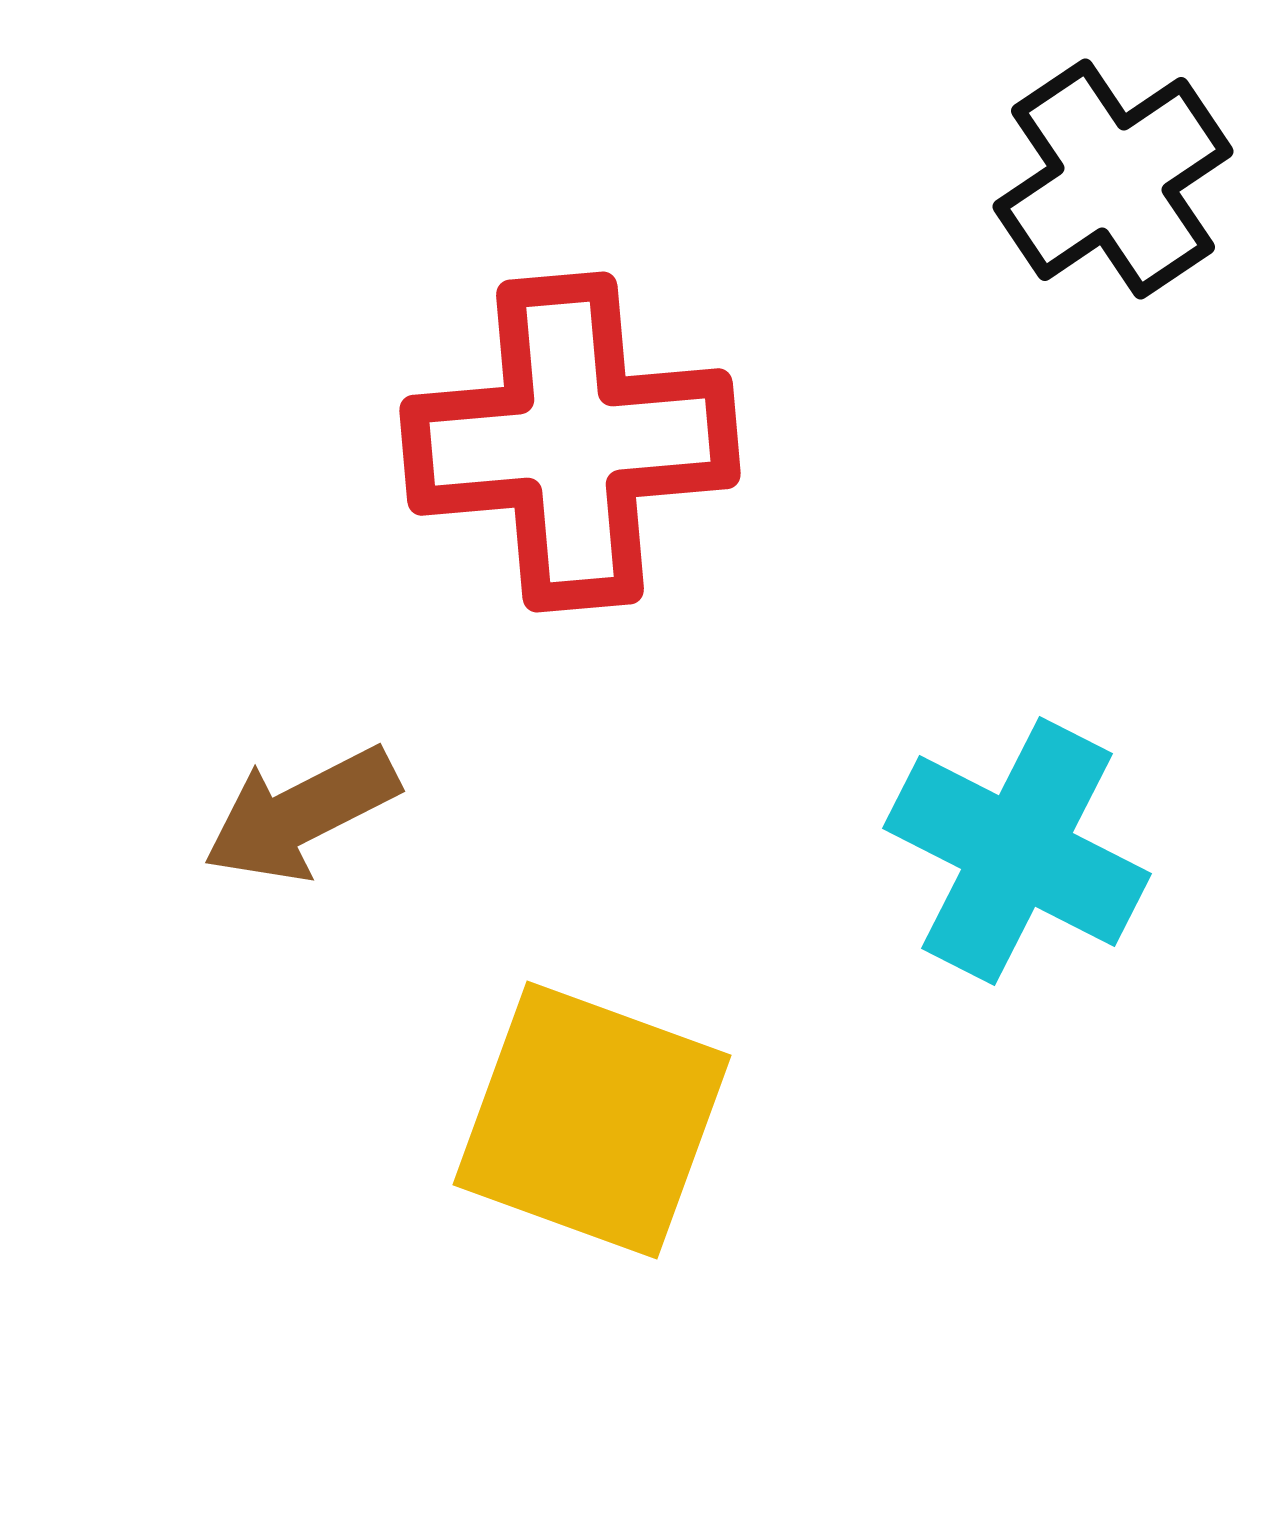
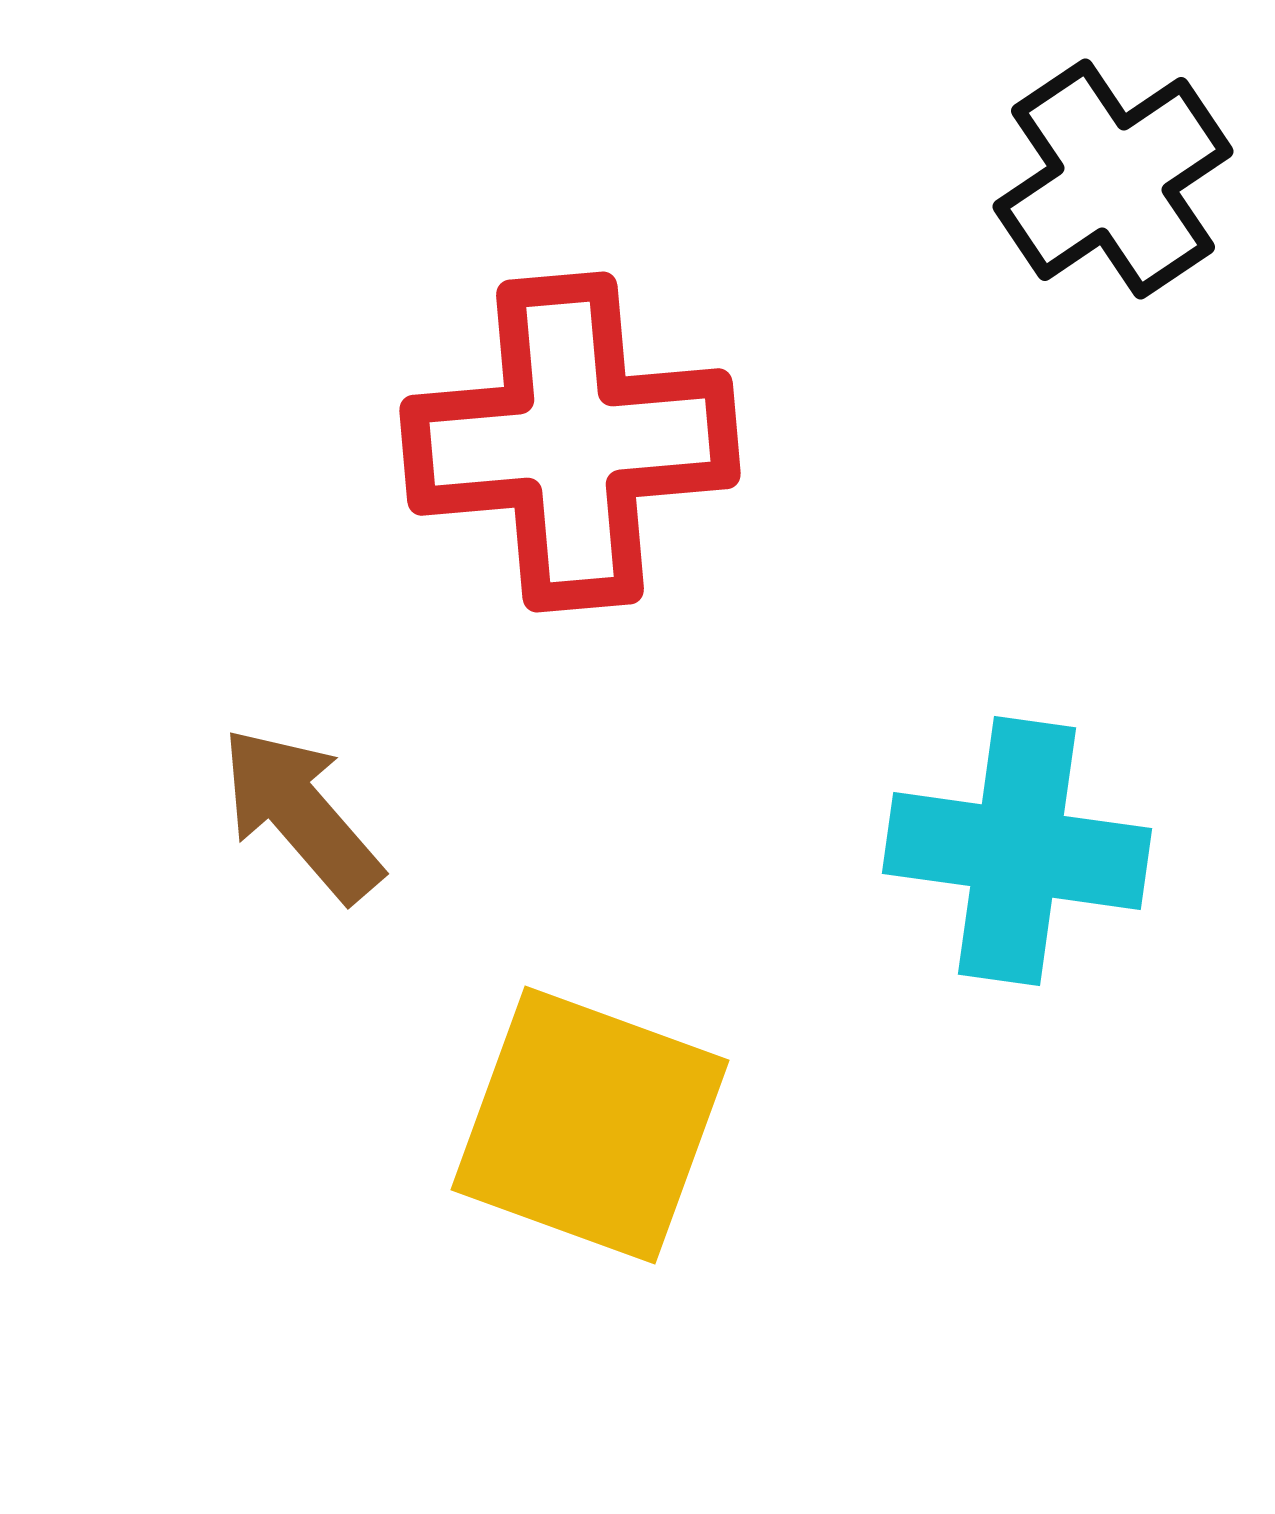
brown arrow: rotated 76 degrees clockwise
cyan cross: rotated 19 degrees counterclockwise
yellow square: moved 2 px left, 5 px down
